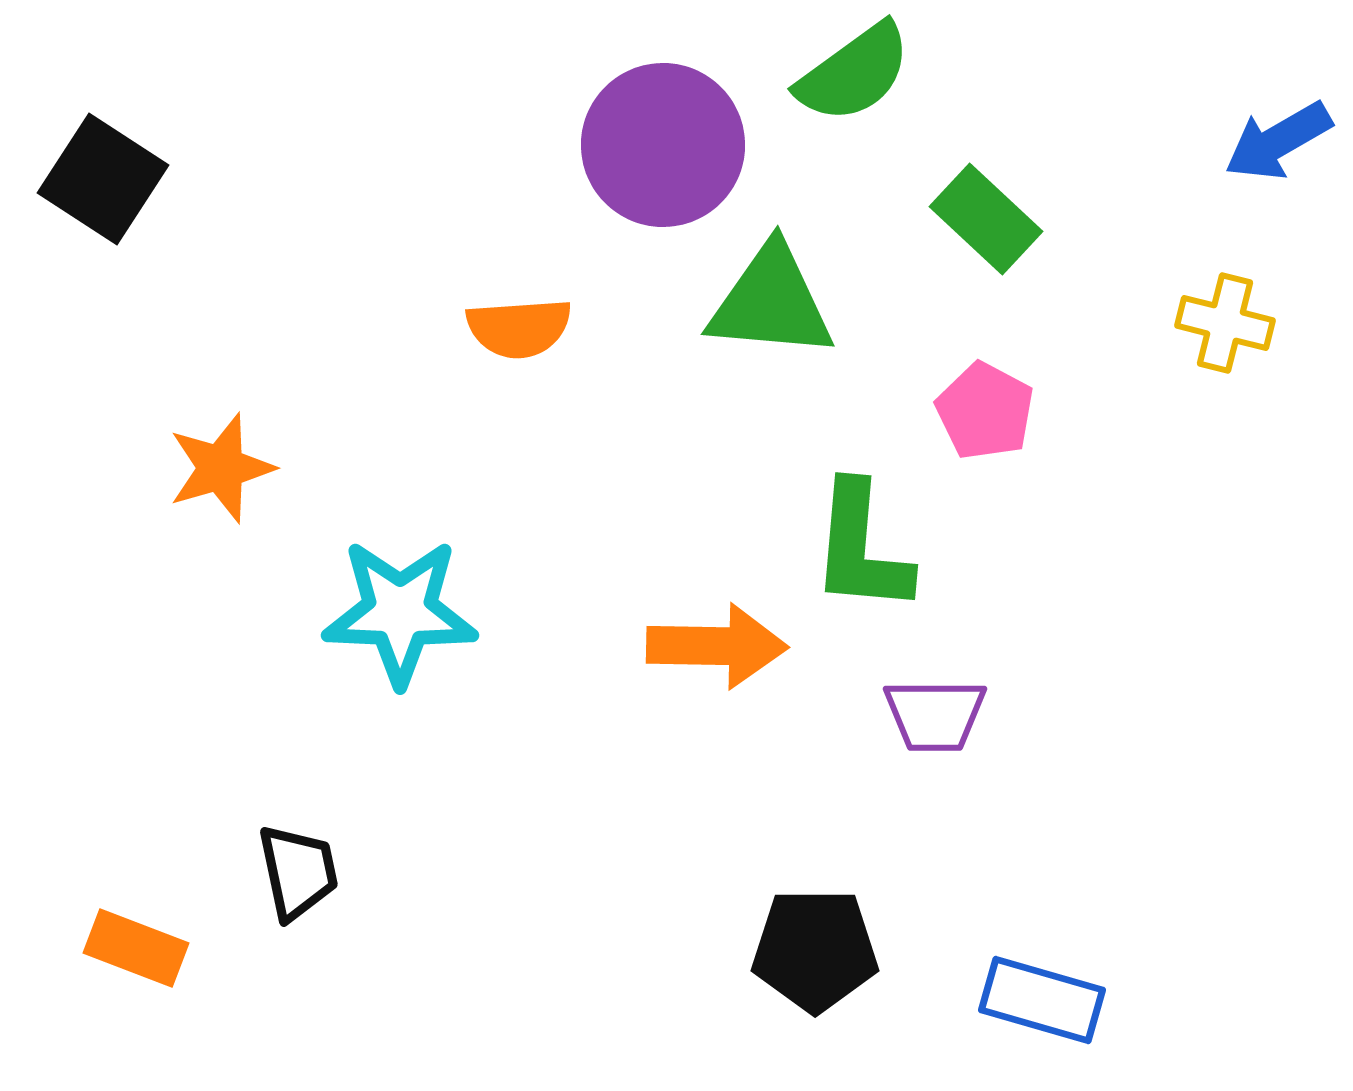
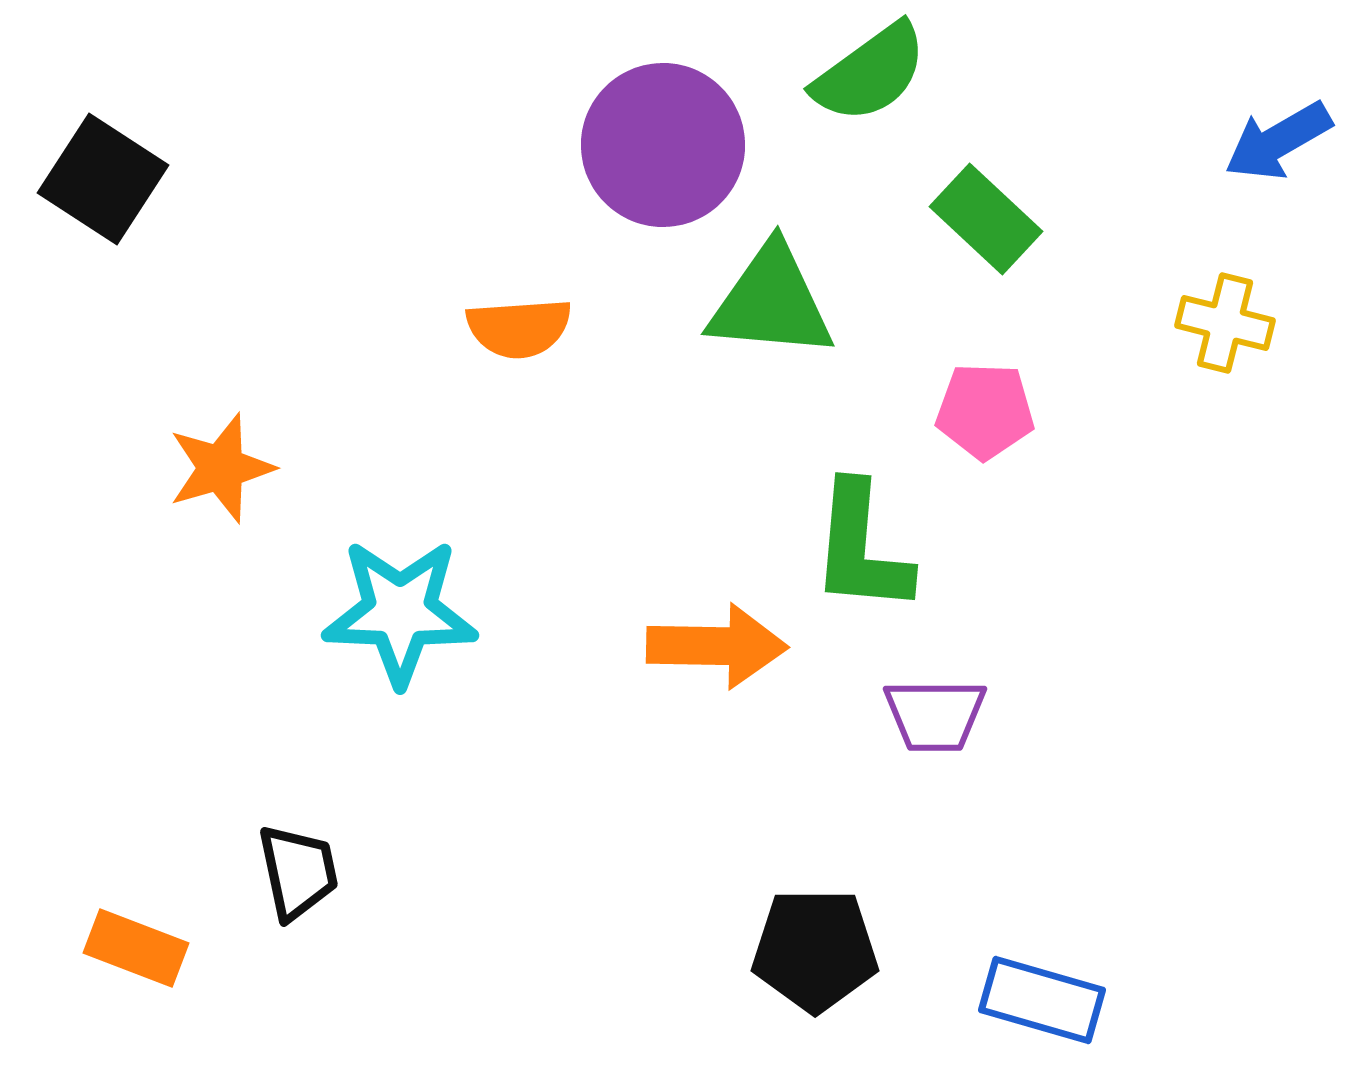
green semicircle: moved 16 px right
pink pentagon: rotated 26 degrees counterclockwise
